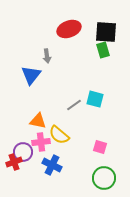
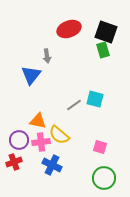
black square: rotated 15 degrees clockwise
purple circle: moved 4 px left, 12 px up
